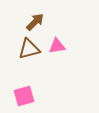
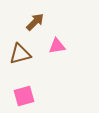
brown triangle: moved 9 px left, 5 px down
